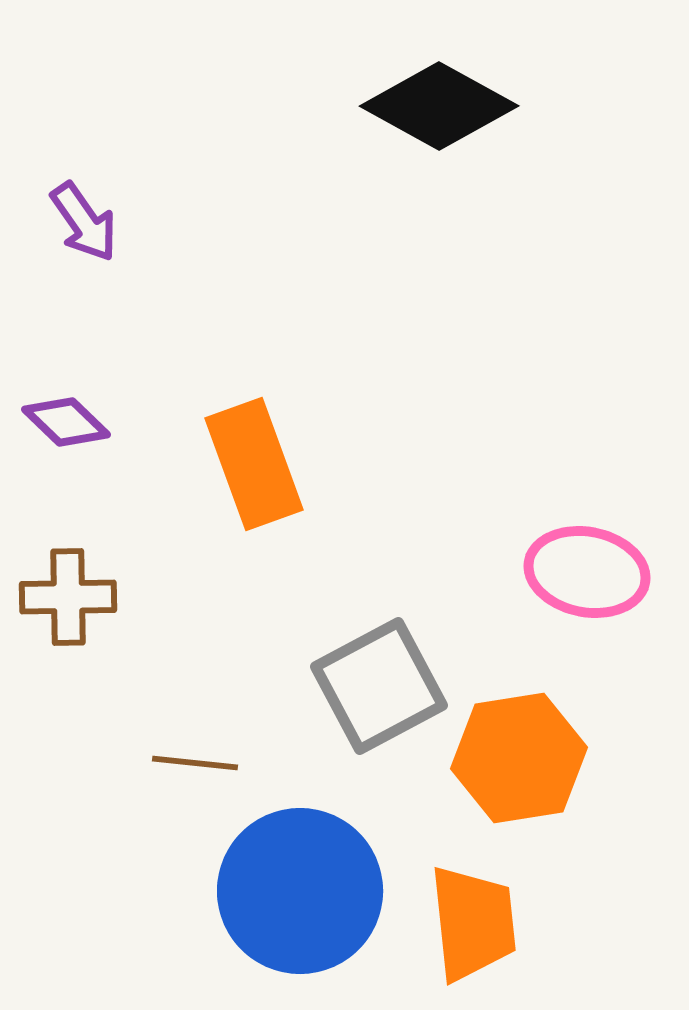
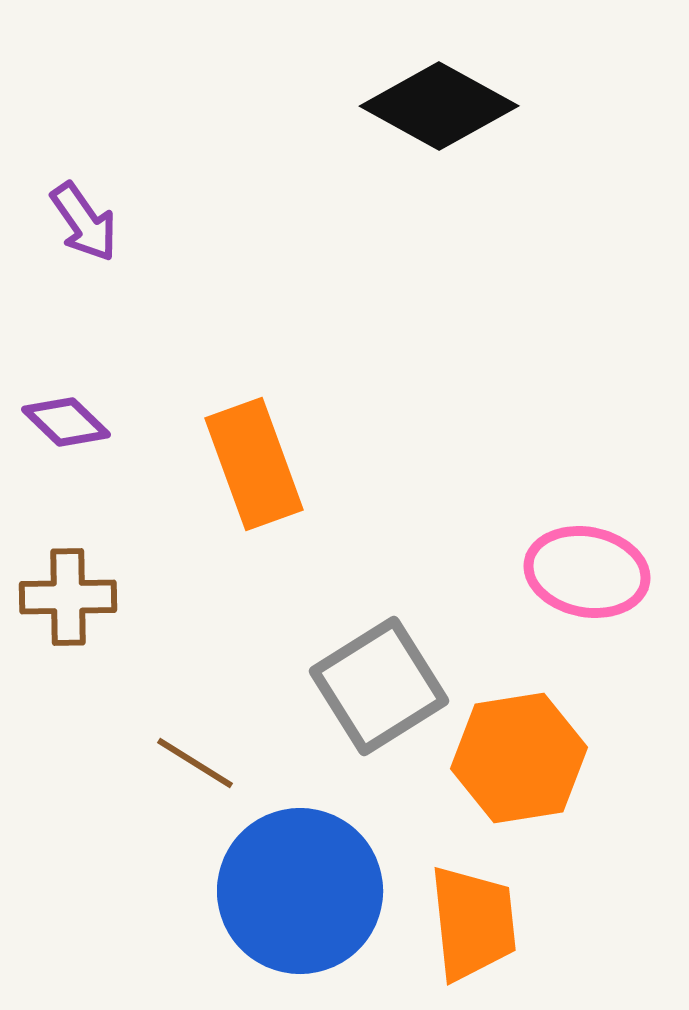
gray square: rotated 4 degrees counterclockwise
brown line: rotated 26 degrees clockwise
